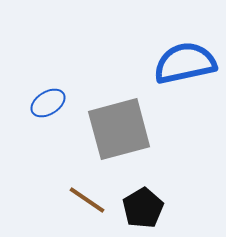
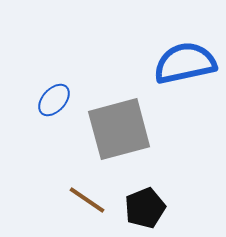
blue ellipse: moved 6 px right, 3 px up; rotated 16 degrees counterclockwise
black pentagon: moved 2 px right; rotated 9 degrees clockwise
